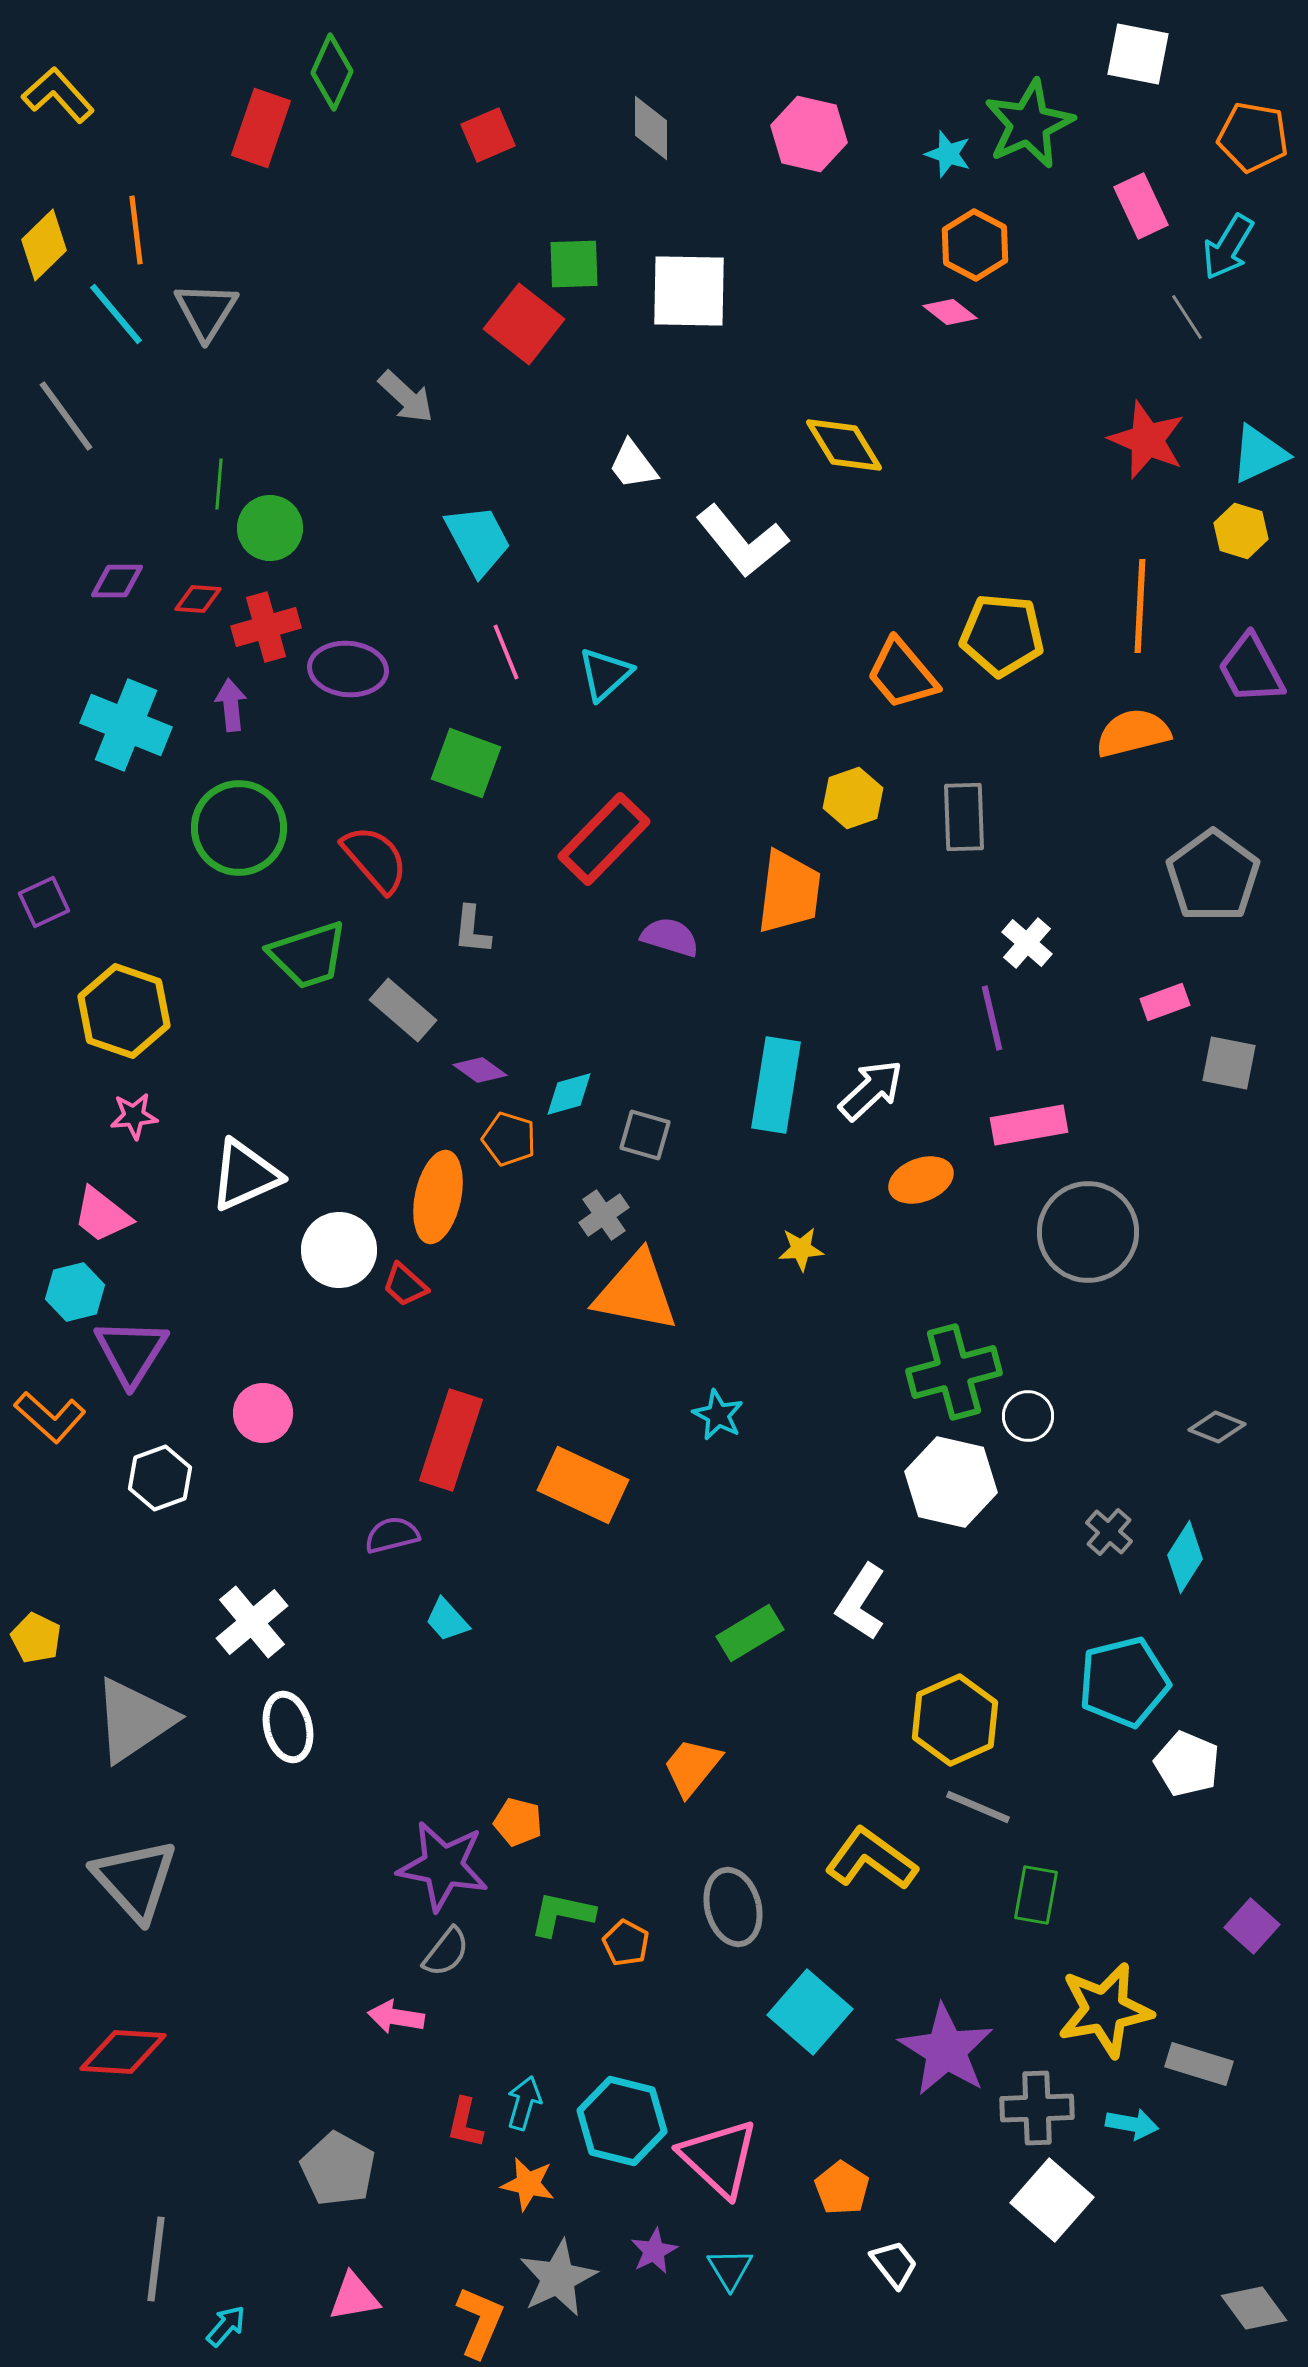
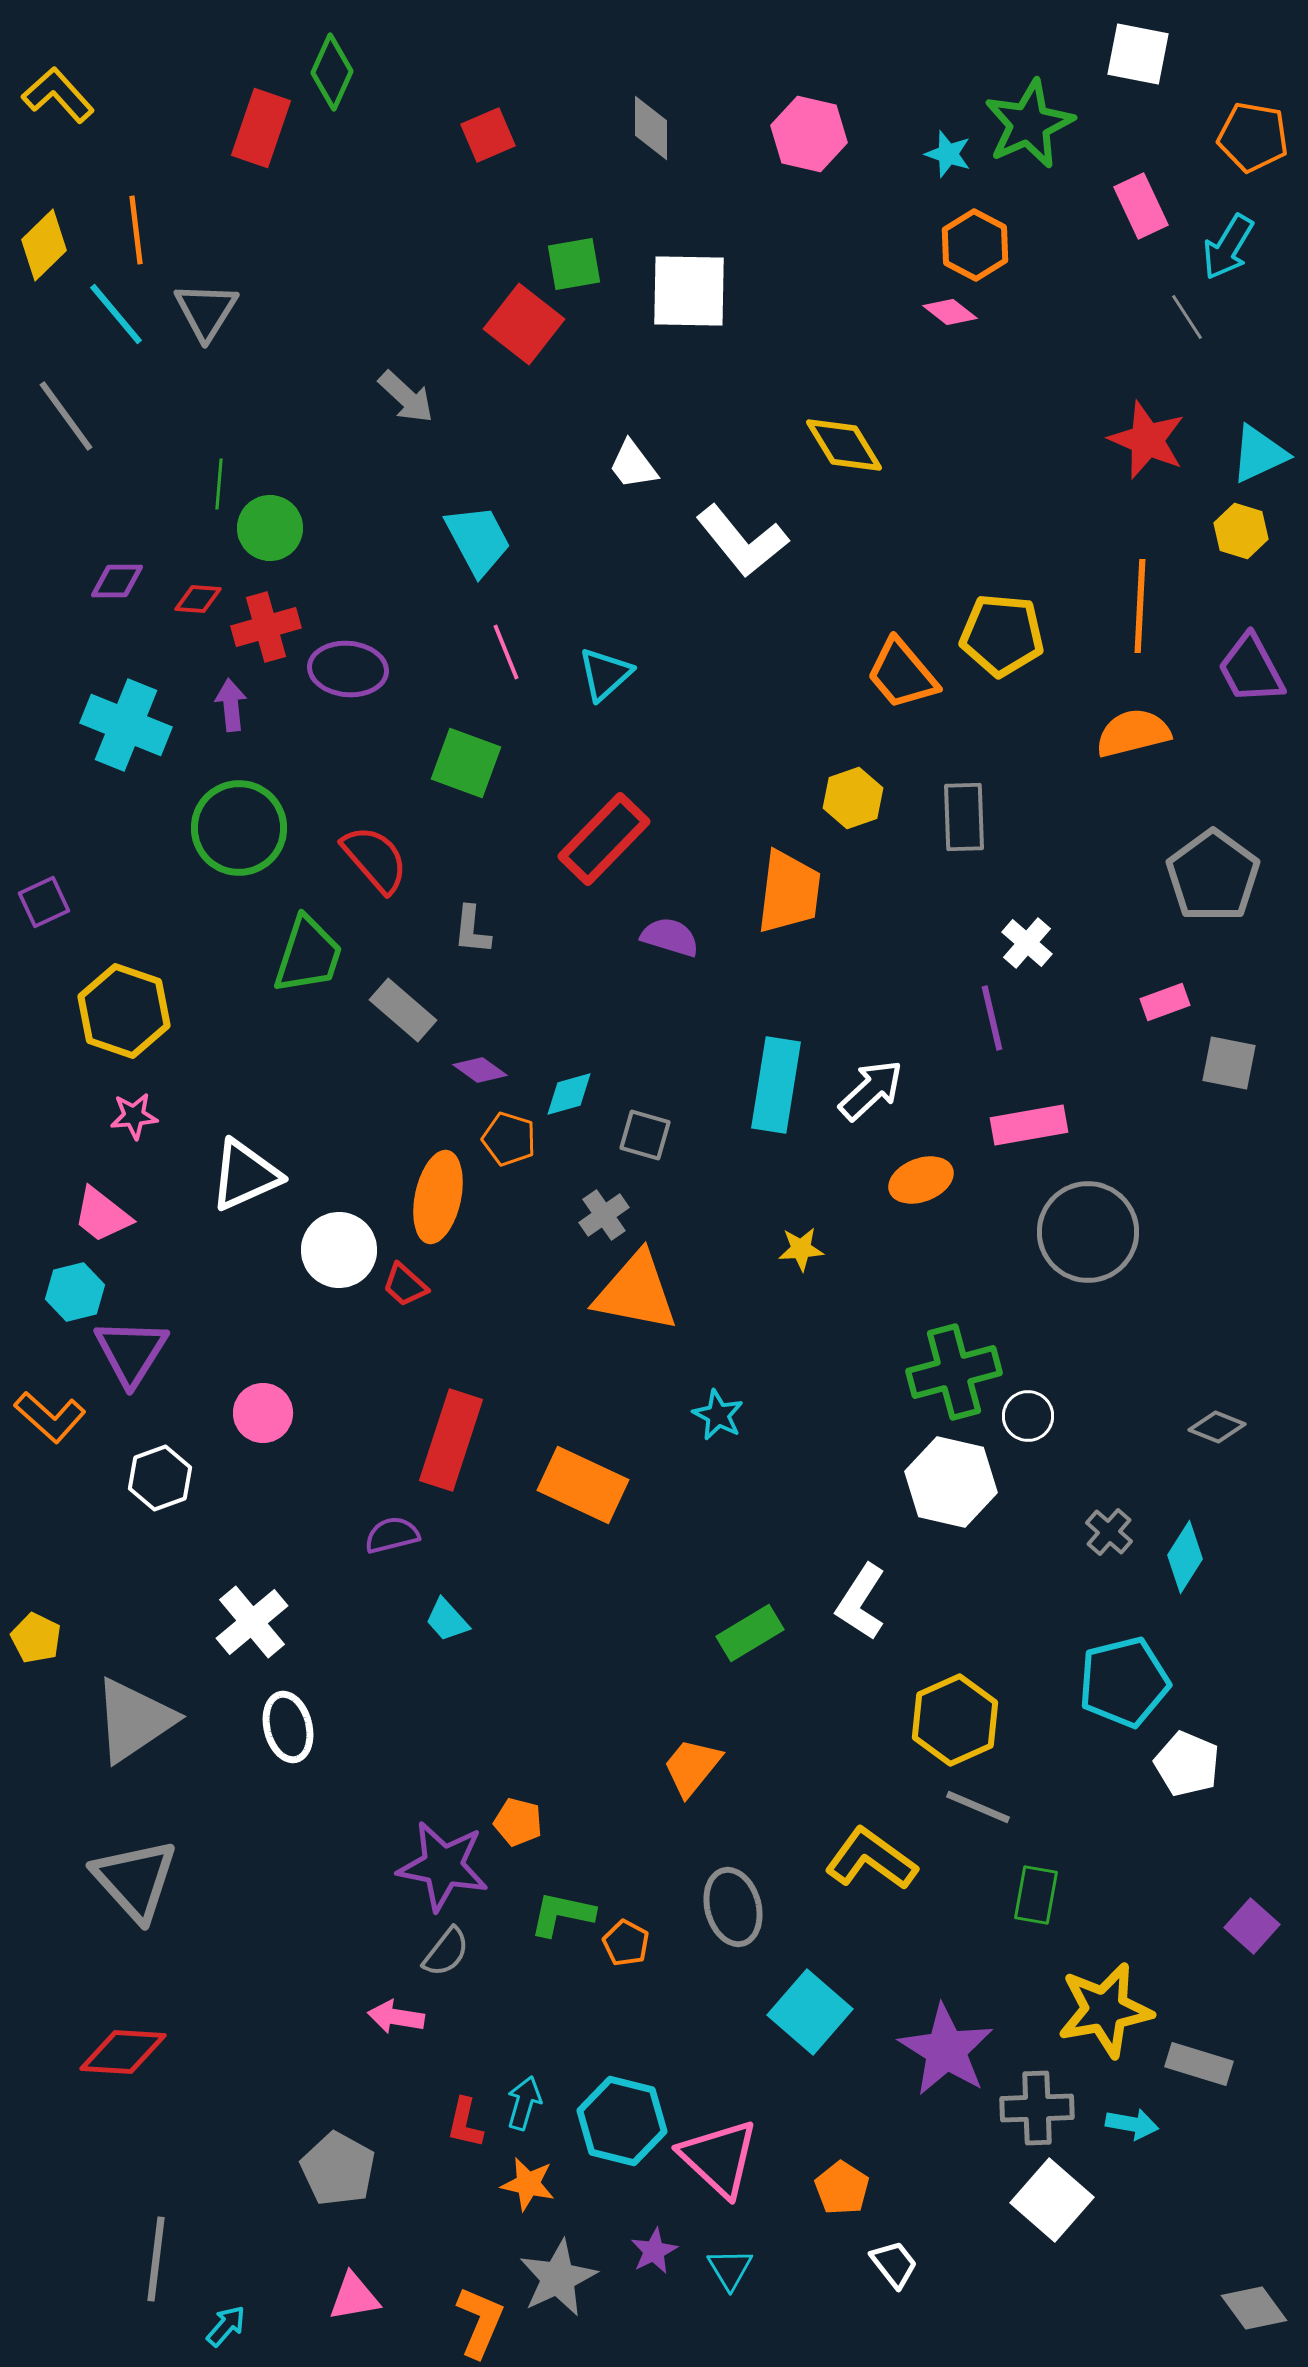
green square at (574, 264): rotated 8 degrees counterclockwise
green trapezoid at (308, 955): rotated 54 degrees counterclockwise
